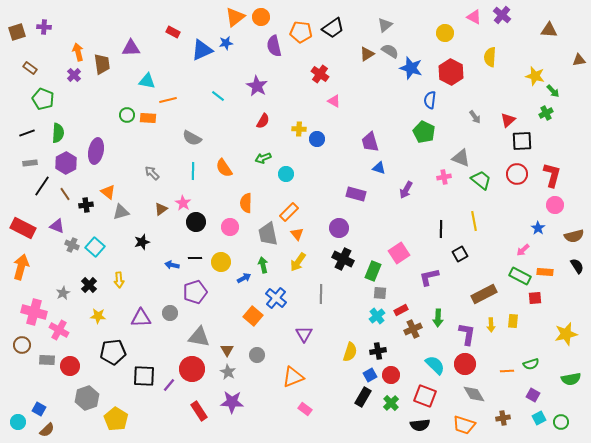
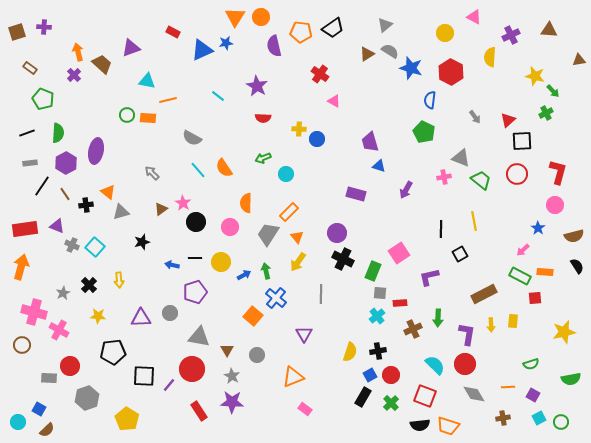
purple cross at (502, 15): moved 9 px right, 20 px down; rotated 24 degrees clockwise
orange triangle at (235, 17): rotated 20 degrees counterclockwise
purple triangle at (131, 48): rotated 18 degrees counterclockwise
brown trapezoid at (102, 64): rotated 40 degrees counterclockwise
red semicircle at (263, 121): moved 3 px up; rotated 63 degrees clockwise
blue triangle at (379, 168): moved 2 px up
cyan line at (193, 171): moved 5 px right, 1 px up; rotated 42 degrees counterclockwise
red L-shape at (552, 175): moved 6 px right, 3 px up
red rectangle at (23, 228): moved 2 px right, 1 px down; rotated 35 degrees counterclockwise
purple circle at (339, 228): moved 2 px left, 5 px down
gray trapezoid at (268, 234): rotated 45 degrees clockwise
orange triangle at (297, 234): moved 3 px down
green arrow at (263, 265): moved 3 px right, 6 px down
blue arrow at (244, 278): moved 3 px up
red rectangle at (401, 310): moved 1 px left, 7 px up; rotated 24 degrees clockwise
yellow star at (566, 334): moved 2 px left, 2 px up
gray rectangle at (47, 360): moved 2 px right, 18 px down
orange line at (507, 371): moved 1 px right, 16 px down
gray star at (228, 372): moved 4 px right, 4 px down
yellow pentagon at (116, 419): moved 11 px right
orange trapezoid at (464, 425): moved 16 px left, 1 px down
